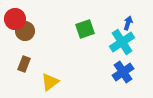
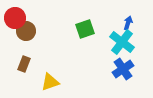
red circle: moved 1 px up
brown circle: moved 1 px right
cyan cross: rotated 20 degrees counterclockwise
blue cross: moved 3 px up
yellow triangle: rotated 18 degrees clockwise
